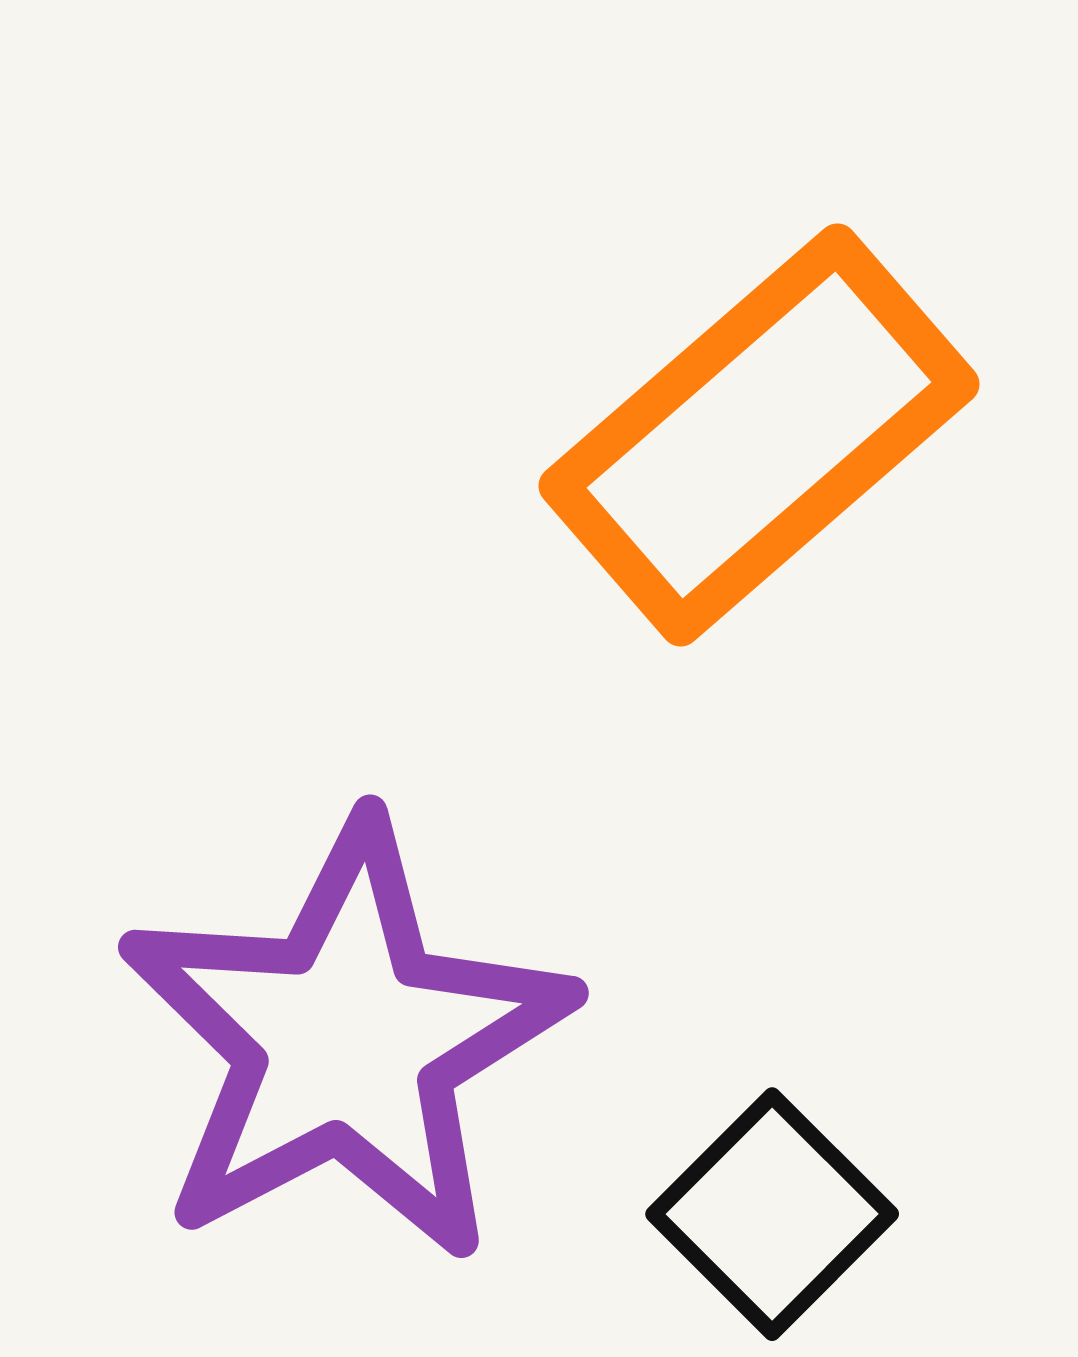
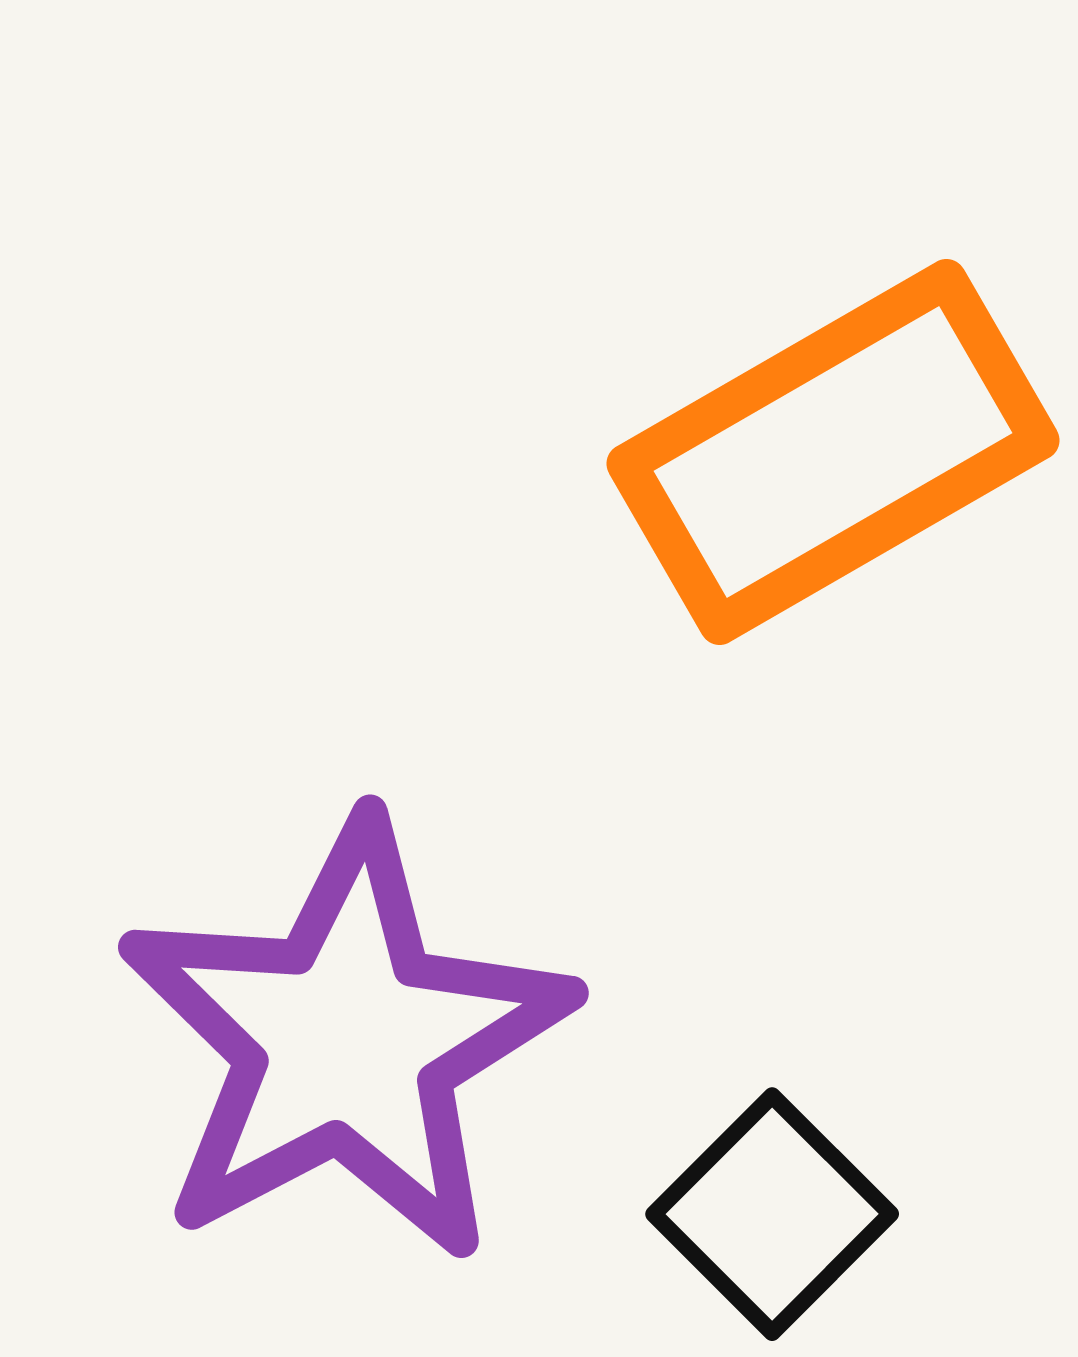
orange rectangle: moved 74 px right, 17 px down; rotated 11 degrees clockwise
